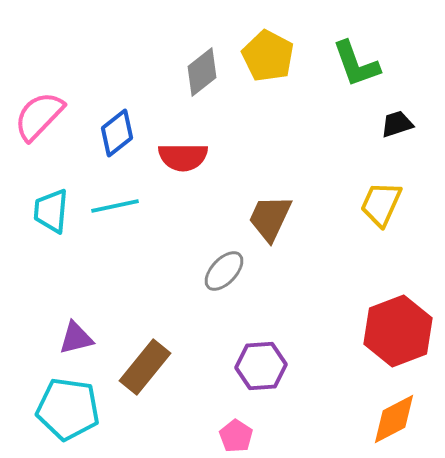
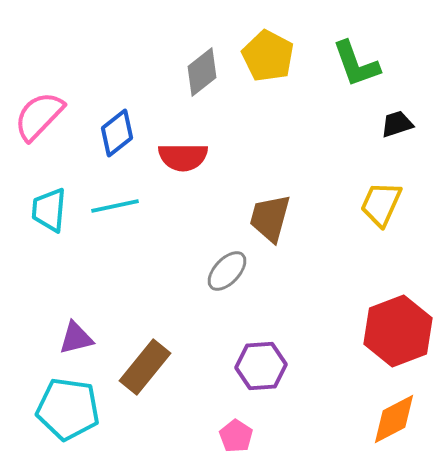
cyan trapezoid: moved 2 px left, 1 px up
brown trapezoid: rotated 10 degrees counterclockwise
gray ellipse: moved 3 px right
